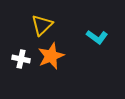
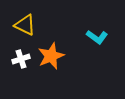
yellow triangle: moved 17 px left; rotated 50 degrees counterclockwise
white cross: rotated 30 degrees counterclockwise
